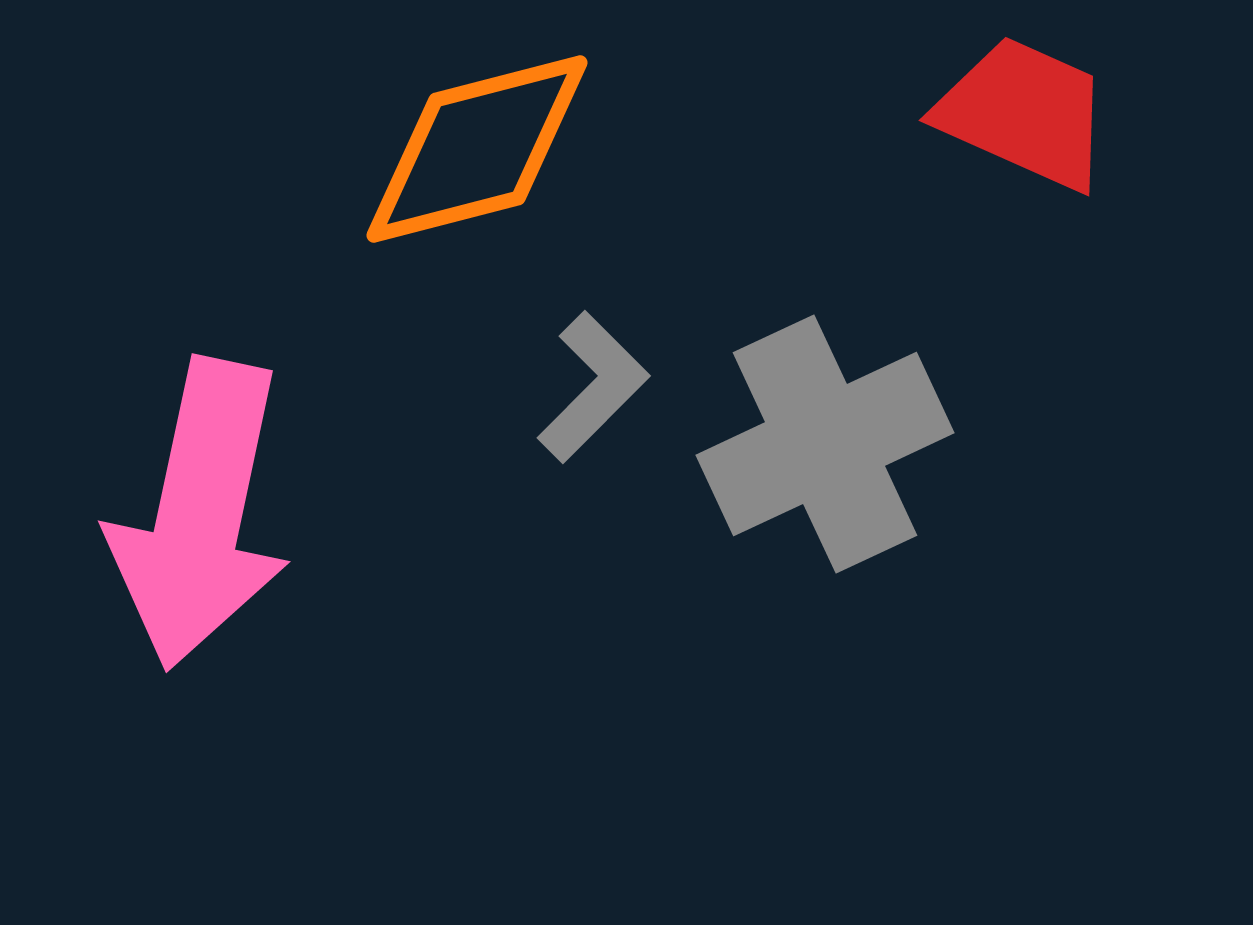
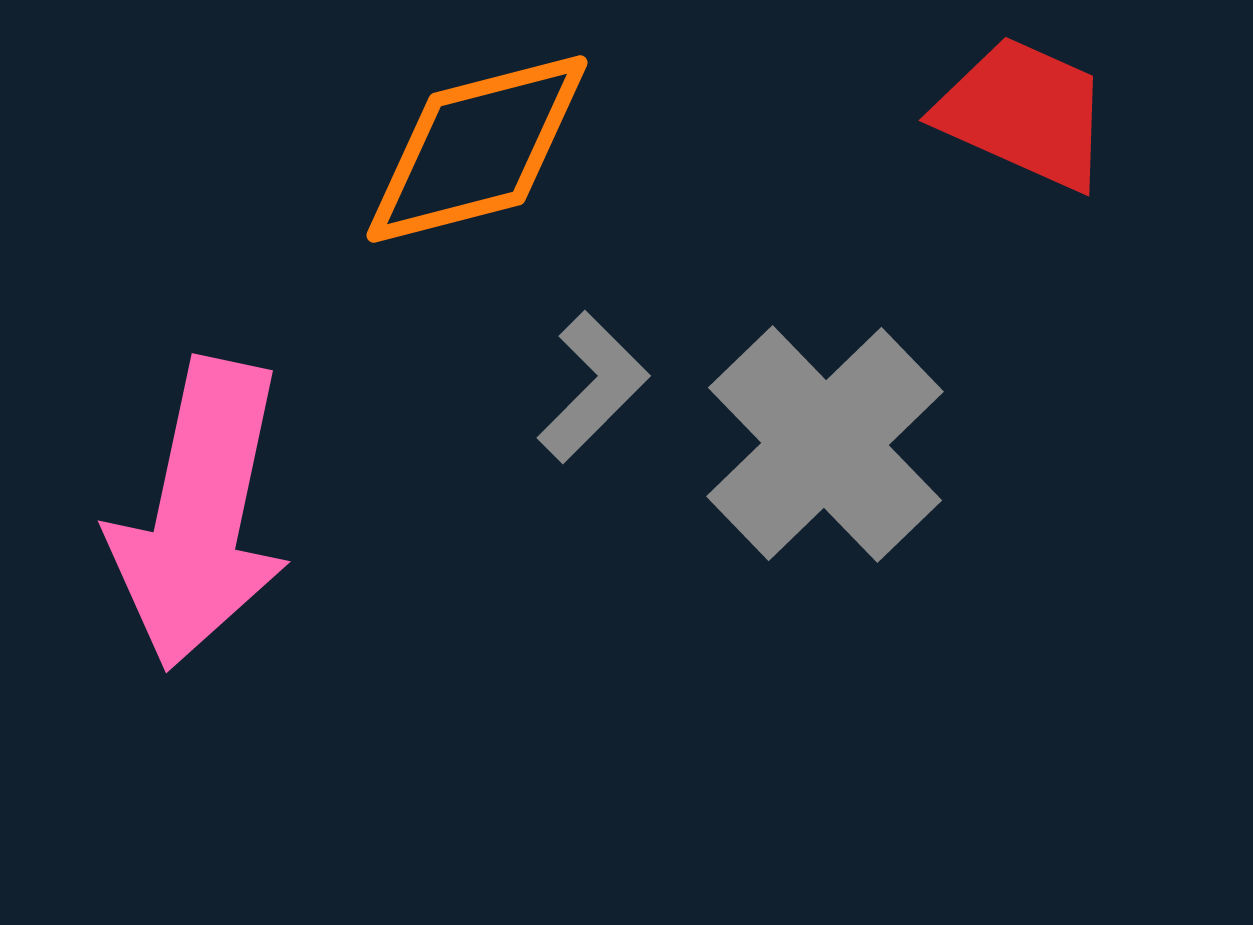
gray cross: rotated 19 degrees counterclockwise
